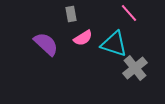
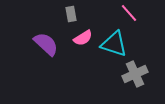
gray cross: moved 6 px down; rotated 15 degrees clockwise
